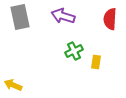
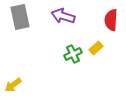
red semicircle: moved 1 px right, 1 px down
green cross: moved 1 px left, 3 px down
yellow rectangle: moved 14 px up; rotated 40 degrees clockwise
yellow arrow: rotated 60 degrees counterclockwise
